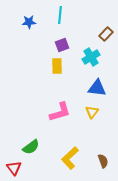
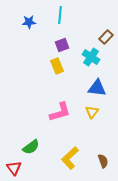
brown rectangle: moved 3 px down
cyan cross: rotated 24 degrees counterclockwise
yellow rectangle: rotated 21 degrees counterclockwise
